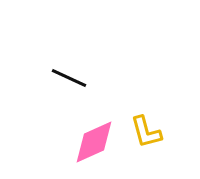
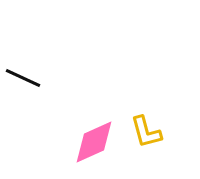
black line: moved 46 px left
